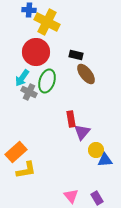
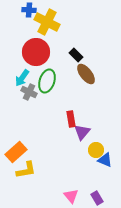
black rectangle: rotated 32 degrees clockwise
blue triangle: rotated 28 degrees clockwise
